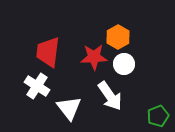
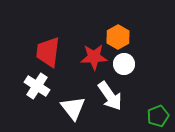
white triangle: moved 4 px right
